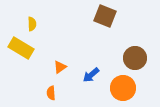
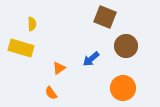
brown square: moved 1 px down
yellow rectangle: rotated 15 degrees counterclockwise
brown circle: moved 9 px left, 12 px up
orange triangle: moved 1 px left, 1 px down
blue arrow: moved 16 px up
orange semicircle: rotated 32 degrees counterclockwise
